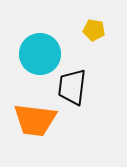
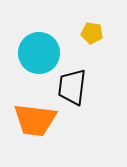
yellow pentagon: moved 2 px left, 3 px down
cyan circle: moved 1 px left, 1 px up
